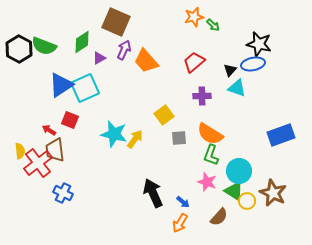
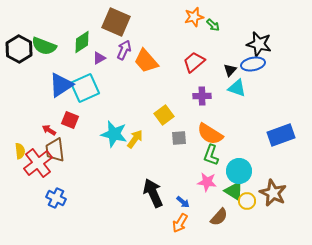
pink star: rotated 12 degrees counterclockwise
blue cross: moved 7 px left, 5 px down
